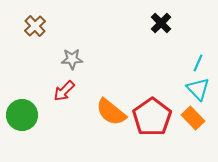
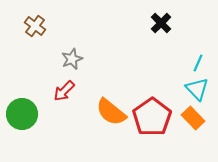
brown cross: rotated 10 degrees counterclockwise
gray star: rotated 20 degrees counterclockwise
cyan triangle: moved 1 px left
green circle: moved 1 px up
